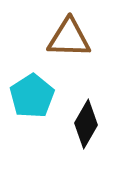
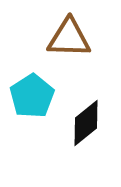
black diamond: moved 1 px up; rotated 21 degrees clockwise
